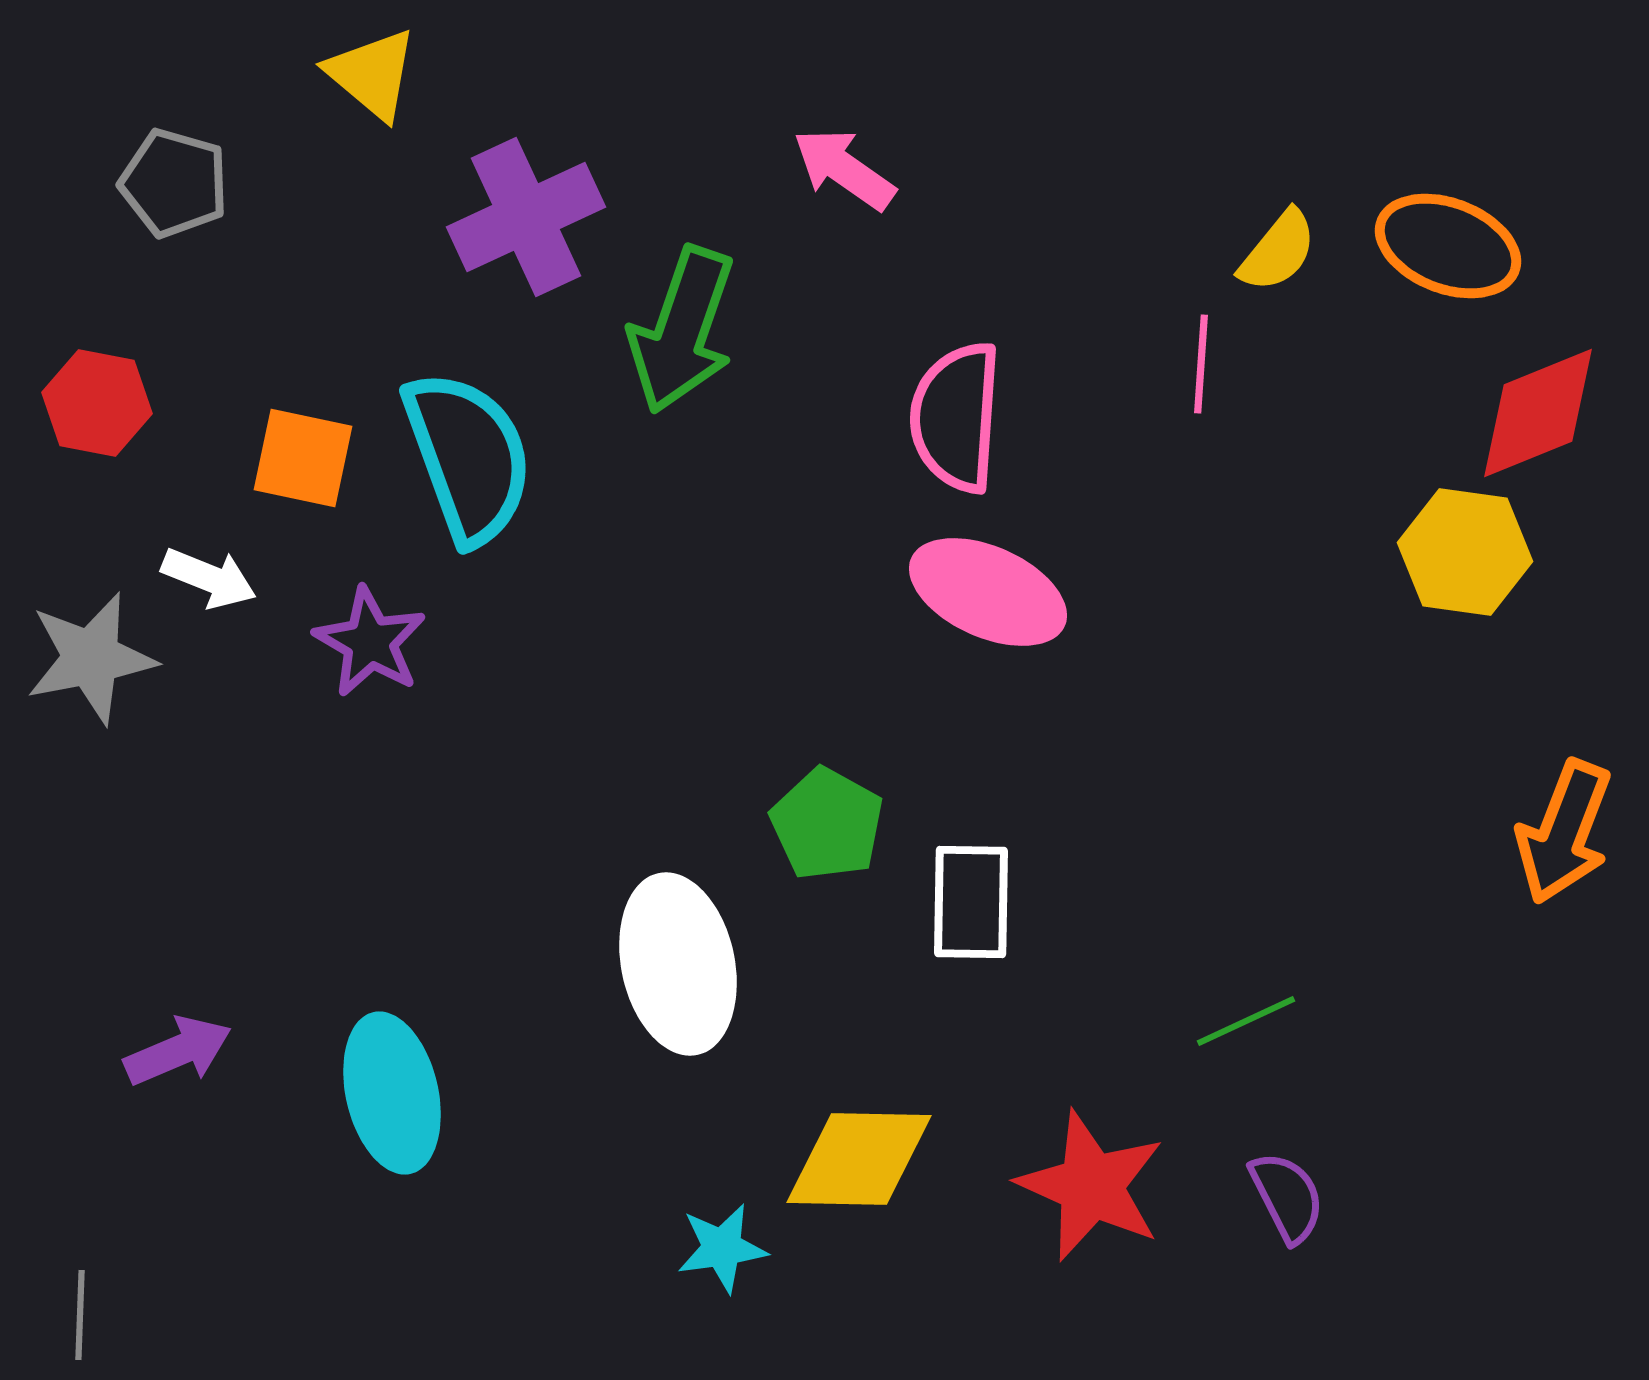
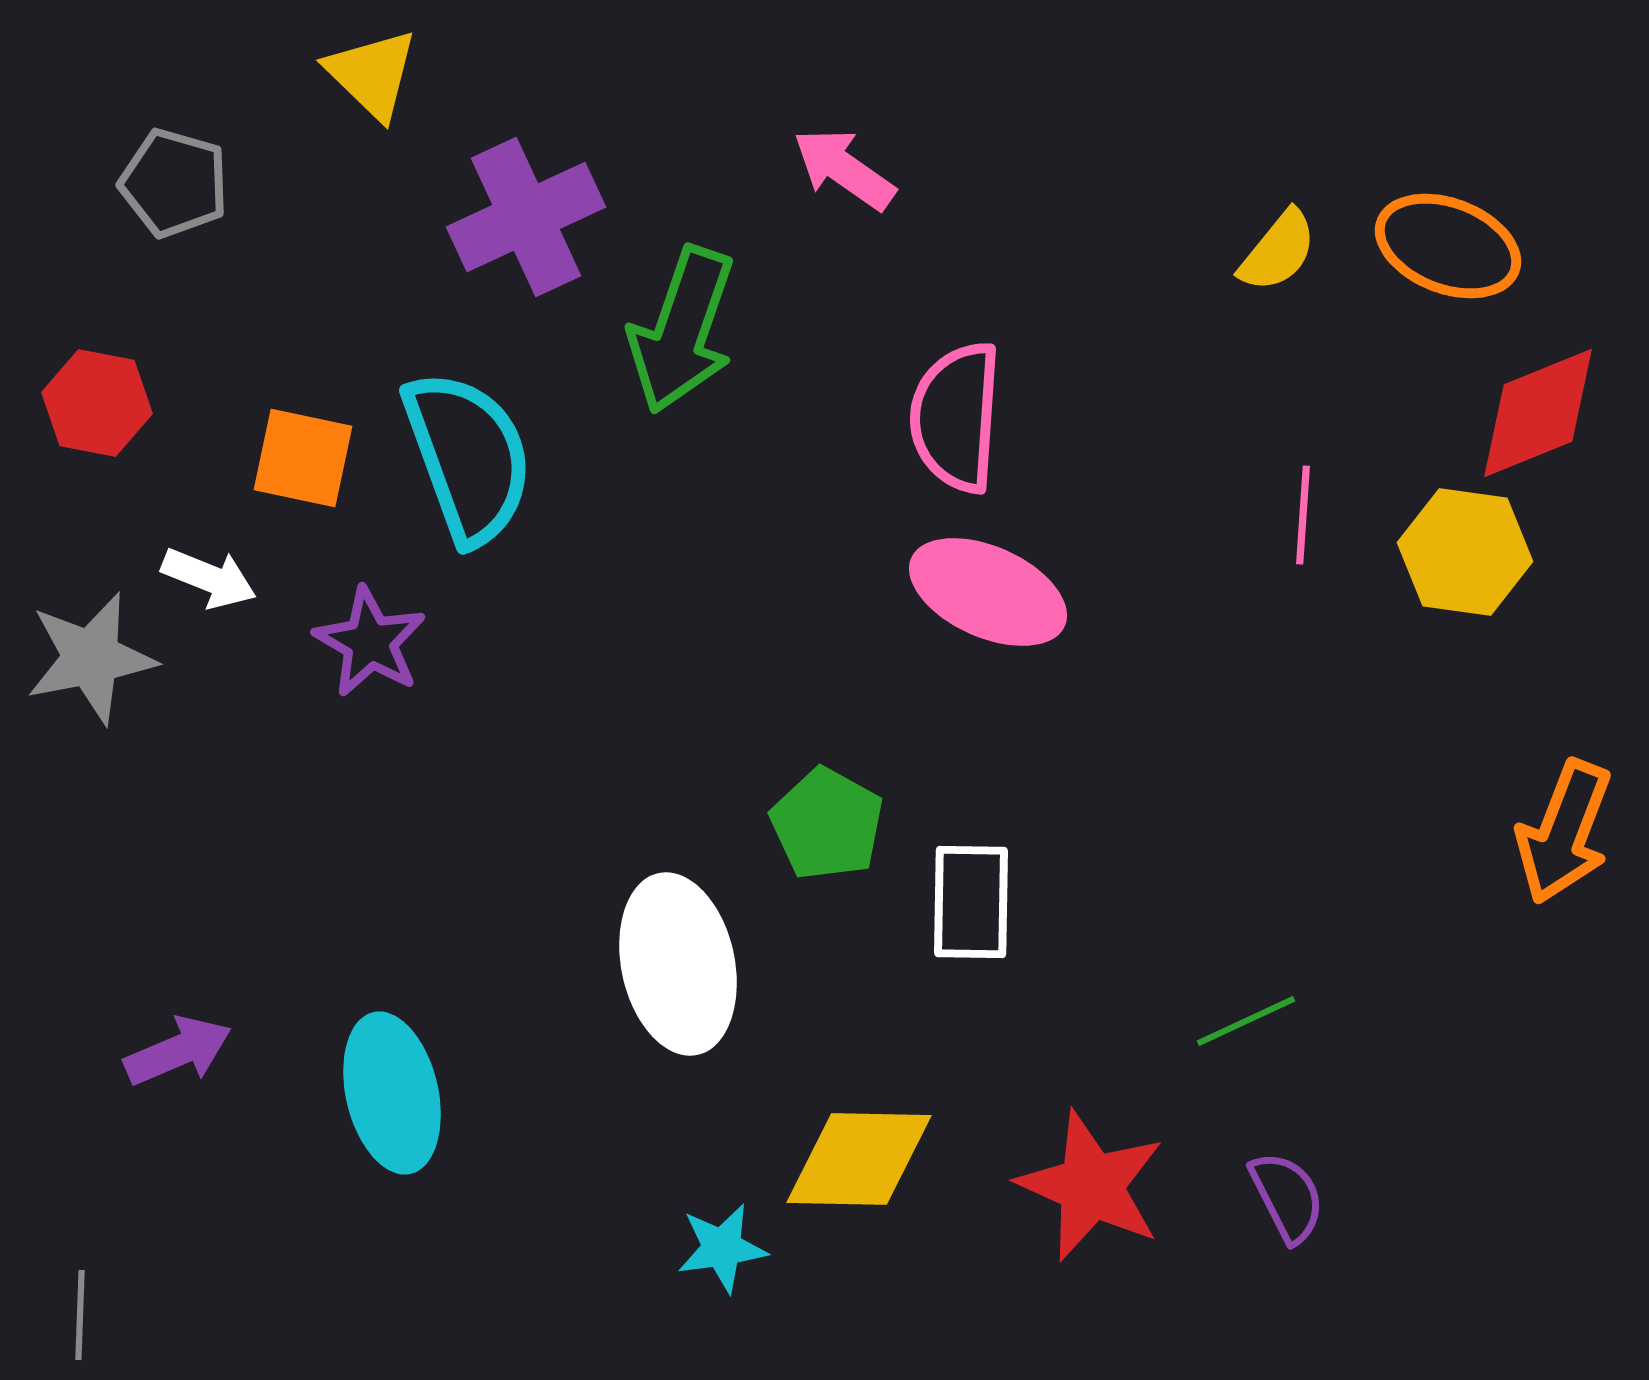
yellow triangle: rotated 4 degrees clockwise
pink line: moved 102 px right, 151 px down
